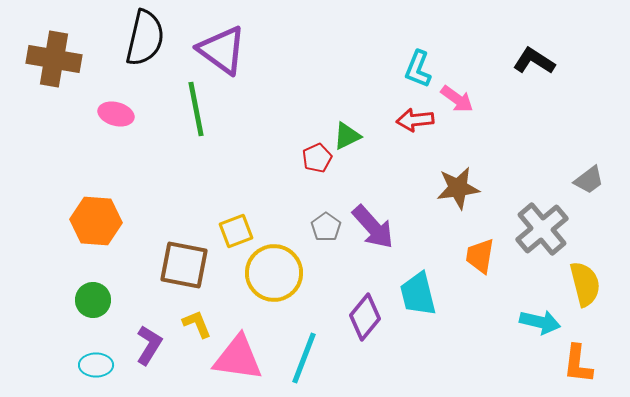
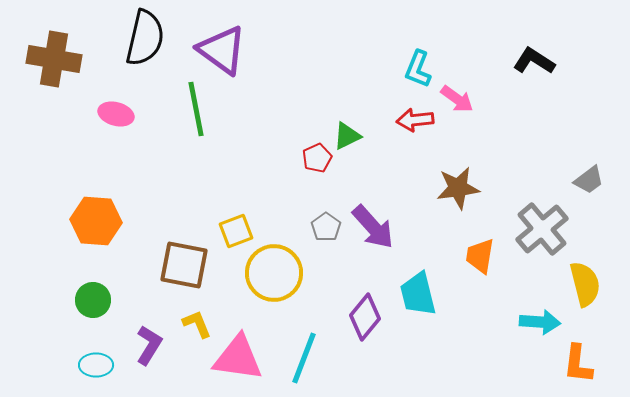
cyan arrow: rotated 9 degrees counterclockwise
